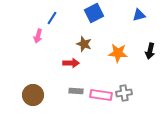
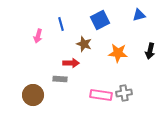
blue square: moved 6 px right, 7 px down
blue line: moved 9 px right, 6 px down; rotated 48 degrees counterclockwise
gray rectangle: moved 16 px left, 12 px up
